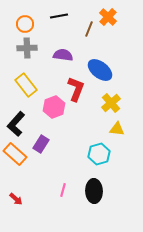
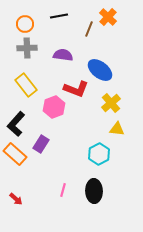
red L-shape: rotated 90 degrees clockwise
cyan hexagon: rotated 10 degrees counterclockwise
